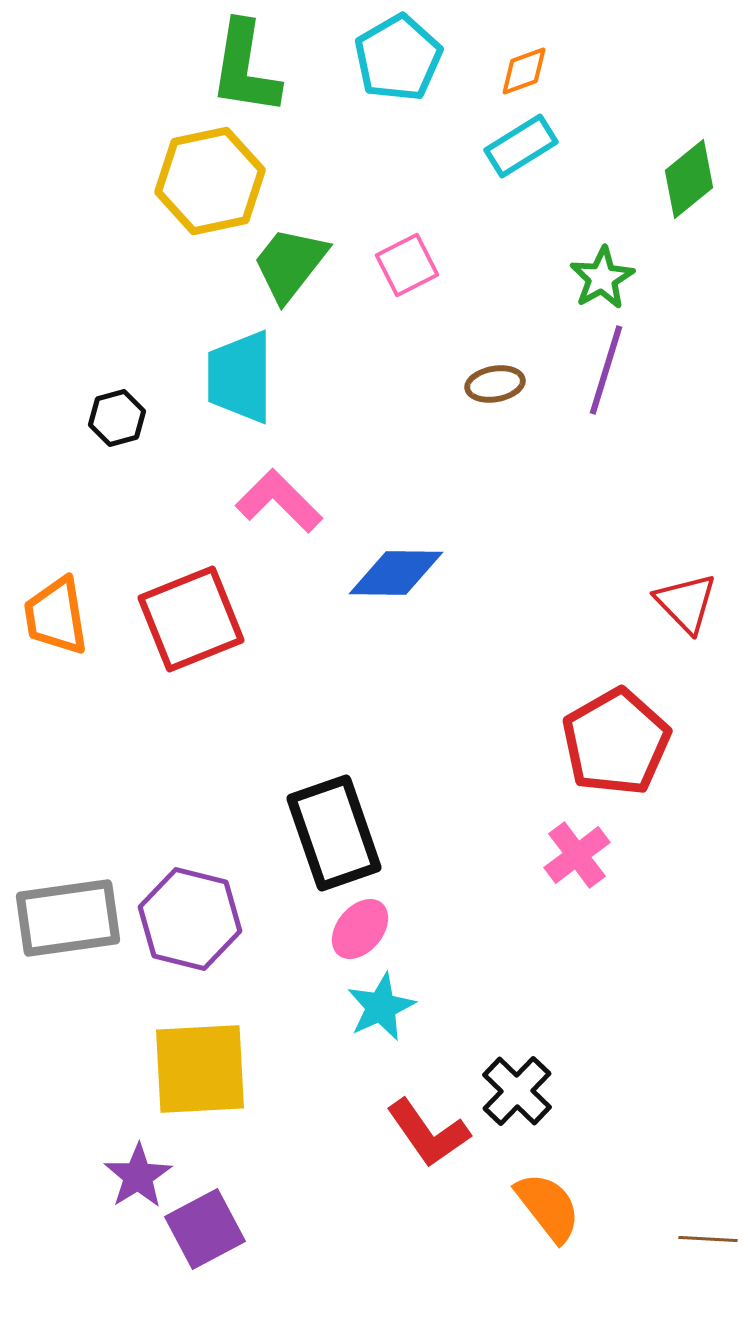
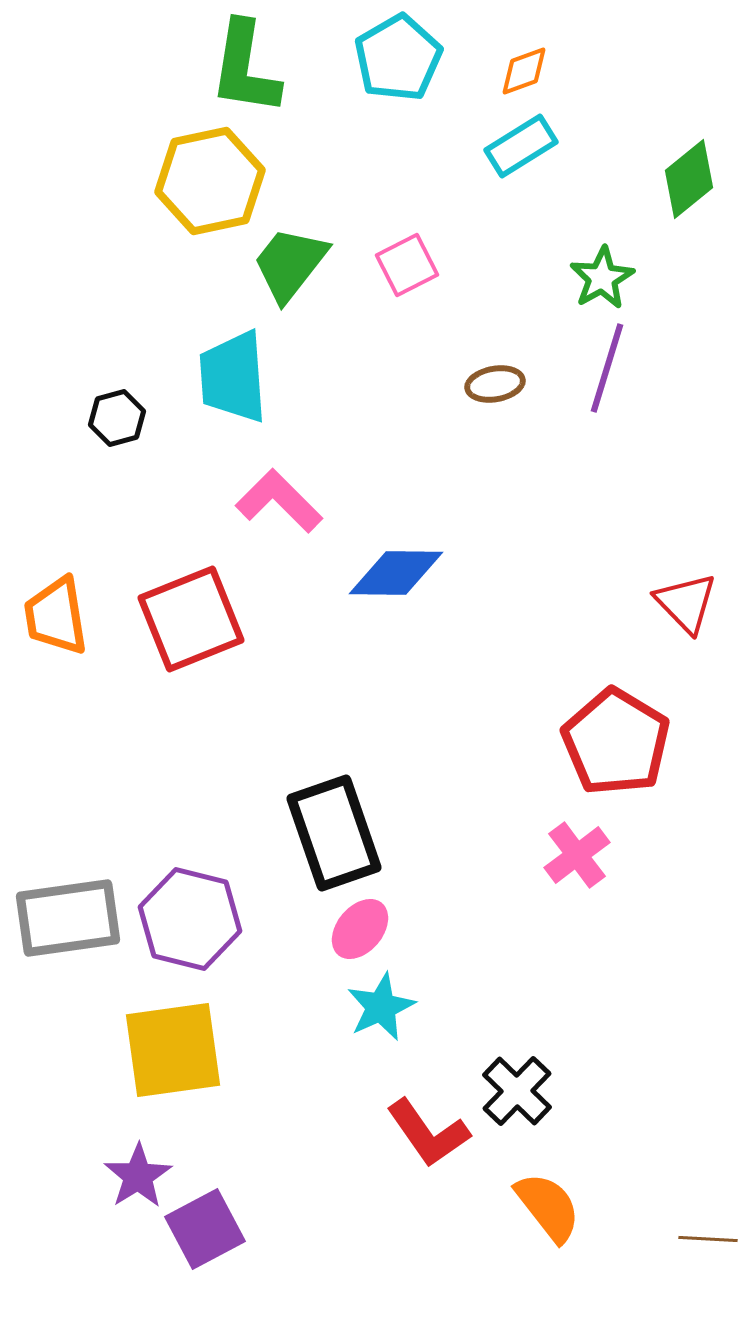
purple line: moved 1 px right, 2 px up
cyan trapezoid: moved 7 px left; rotated 4 degrees counterclockwise
red pentagon: rotated 11 degrees counterclockwise
yellow square: moved 27 px left, 19 px up; rotated 5 degrees counterclockwise
